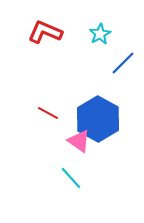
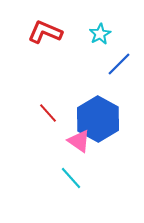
blue line: moved 4 px left, 1 px down
red line: rotated 20 degrees clockwise
